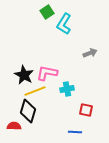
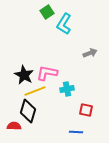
blue line: moved 1 px right
